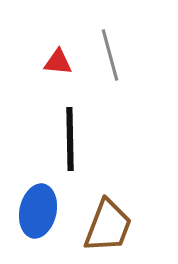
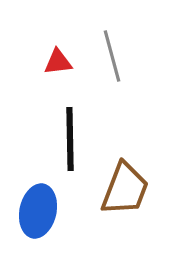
gray line: moved 2 px right, 1 px down
red triangle: rotated 12 degrees counterclockwise
brown trapezoid: moved 17 px right, 37 px up
